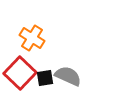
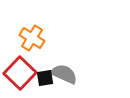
gray semicircle: moved 4 px left, 2 px up
